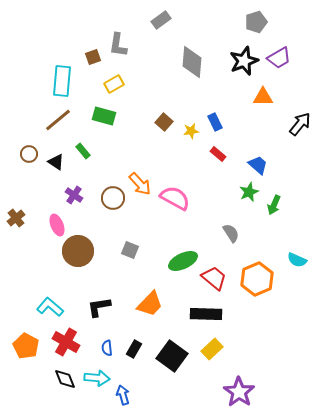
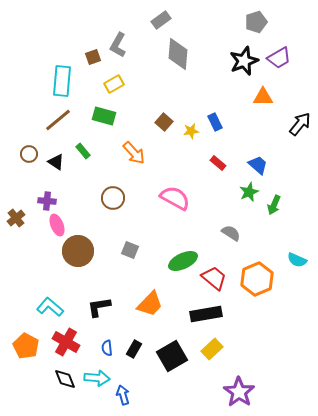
gray L-shape at (118, 45): rotated 20 degrees clockwise
gray diamond at (192, 62): moved 14 px left, 8 px up
red rectangle at (218, 154): moved 9 px down
orange arrow at (140, 184): moved 6 px left, 31 px up
purple cross at (74, 195): moved 27 px left, 6 px down; rotated 30 degrees counterclockwise
gray semicircle at (231, 233): rotated 24 degrees counterclockwise
black rectangle at (206, 314): rotated 12 degrees counterclockwise
black square at (172, 356): rotated 24 degrees clockwise
